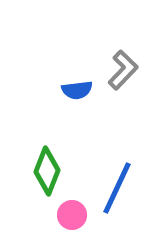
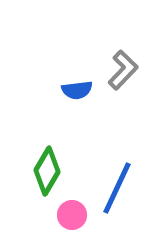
green diamond: rotated 9 degrees clockwise
